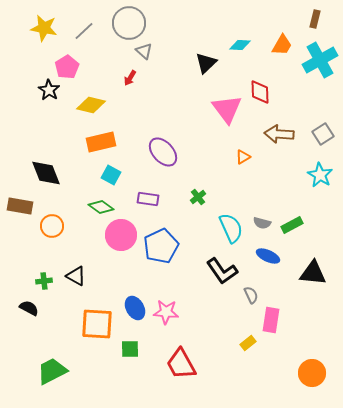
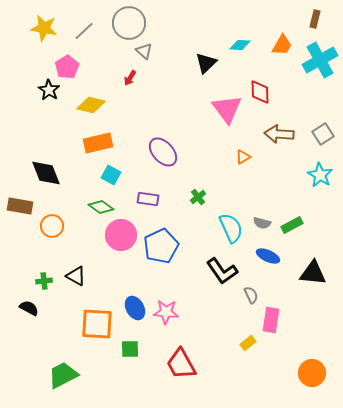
orange rectangle at (101, 142): moved 3 px left, 1 px down
green trapezoid at (52, 371): moved 11 px right, 4 px down
